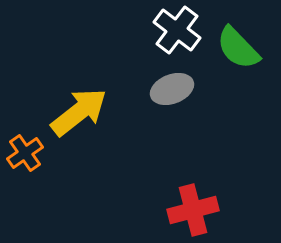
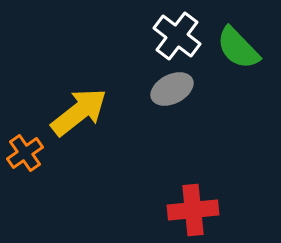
white cross: moved 6 px down
gray ellipse: rotated 6 degrees counterclockwise
red cross: rotated 9 degrees clockwise
